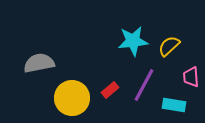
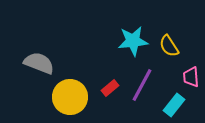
yellow semicircle: rotated 80 degrees counterclockwise
gray semicircle: rotated 32 degrees clockwise
purple line: moved 2 px left
red rectangle: moved 2 px up
yellow circle: moved 2 px left, 1 px up
cyan rectangle: rotated 60 degrees counterclockwise
